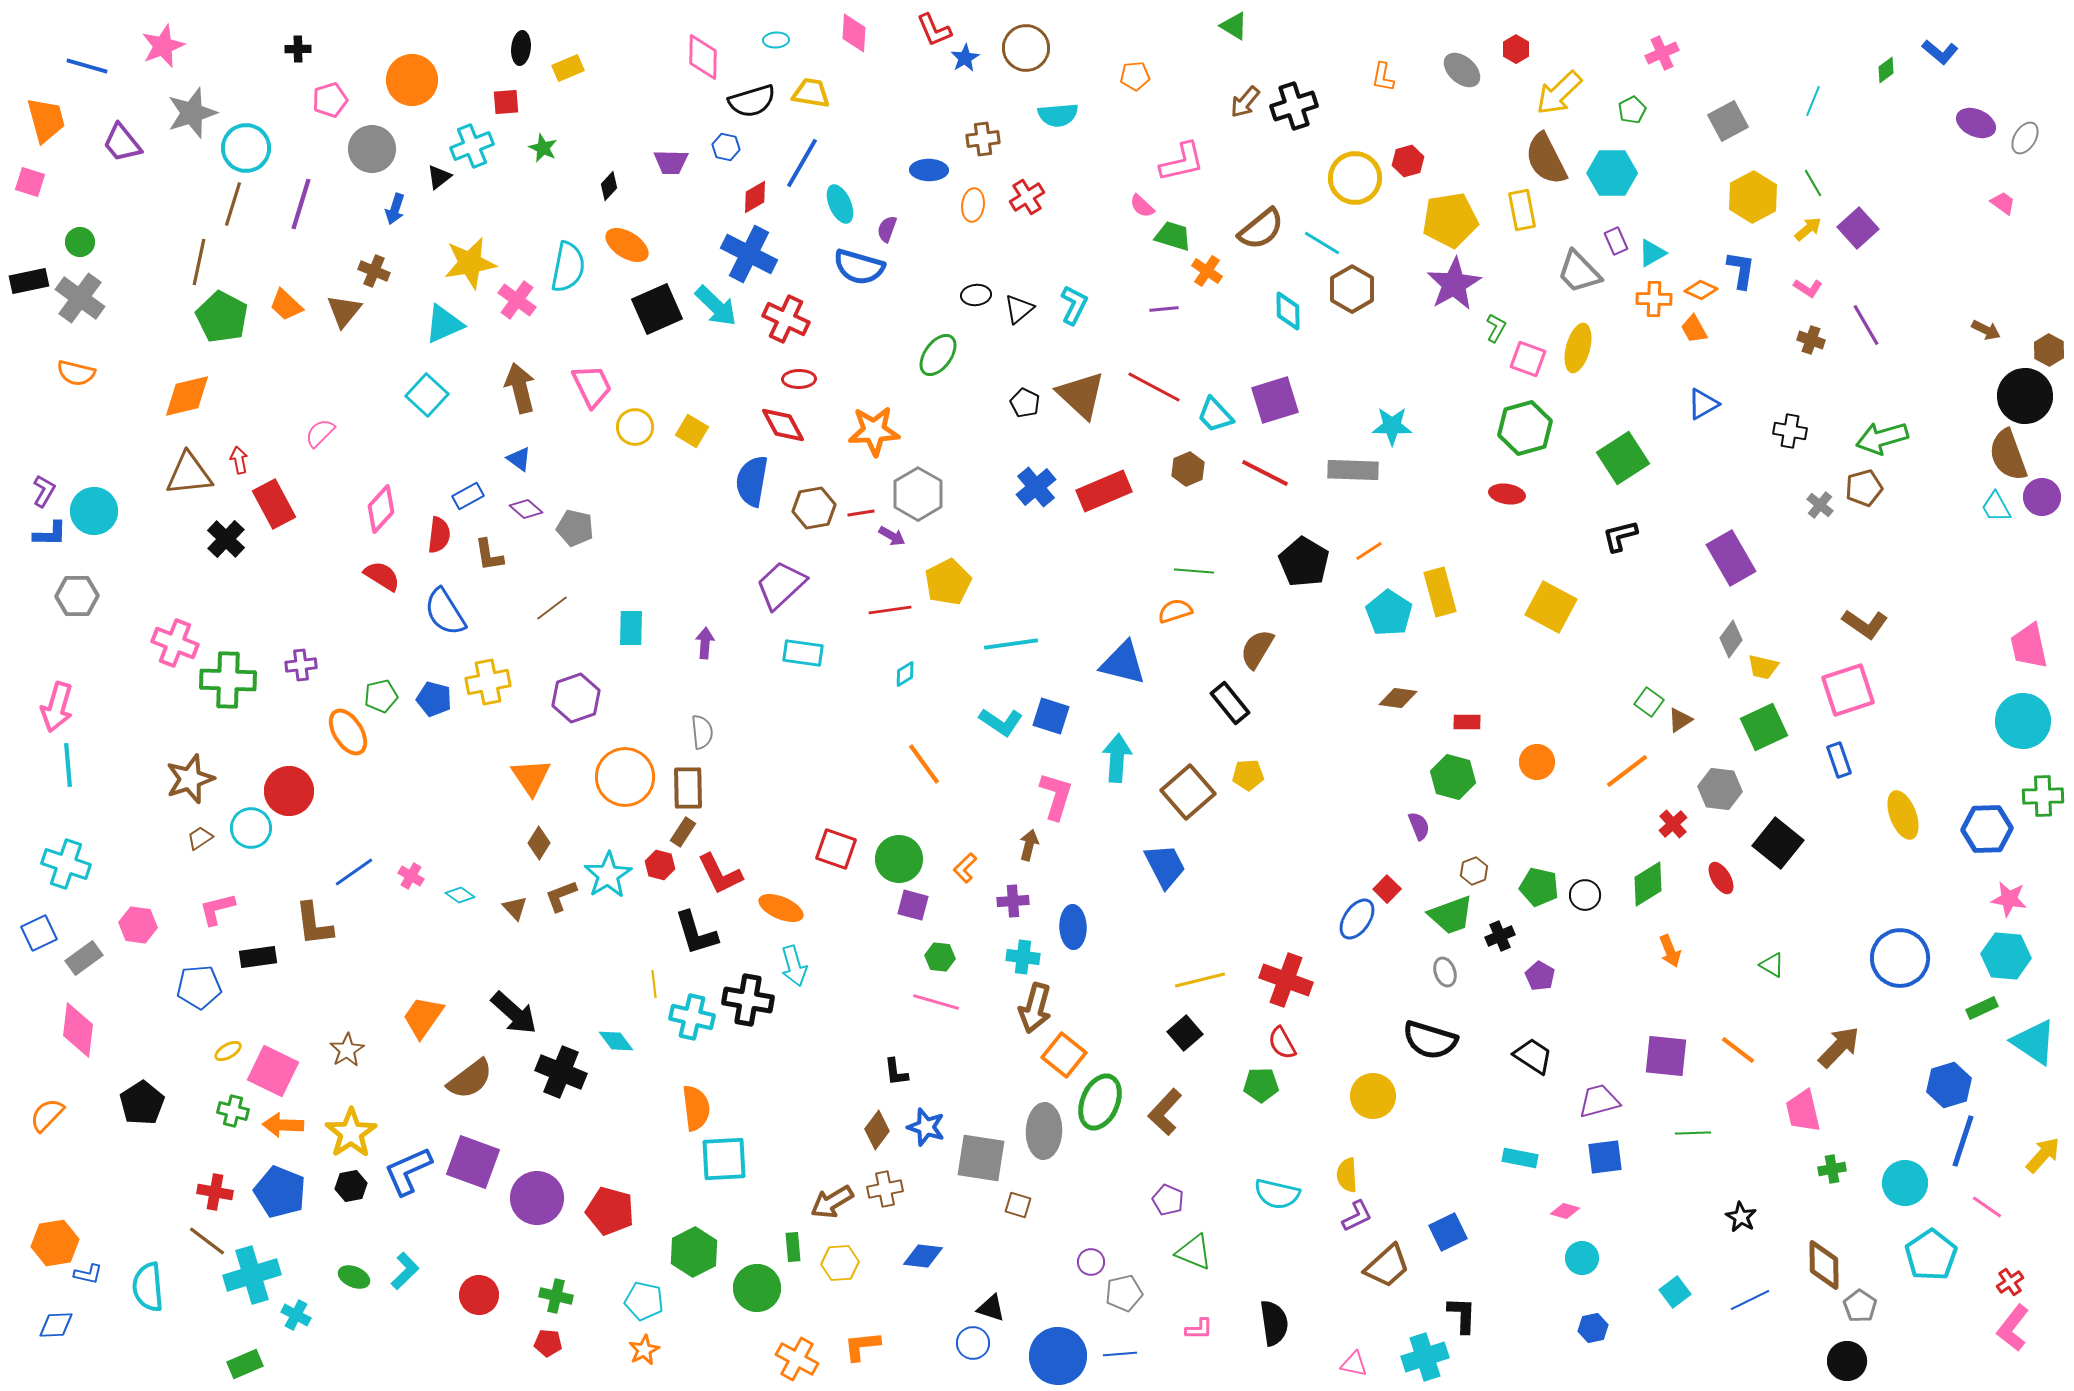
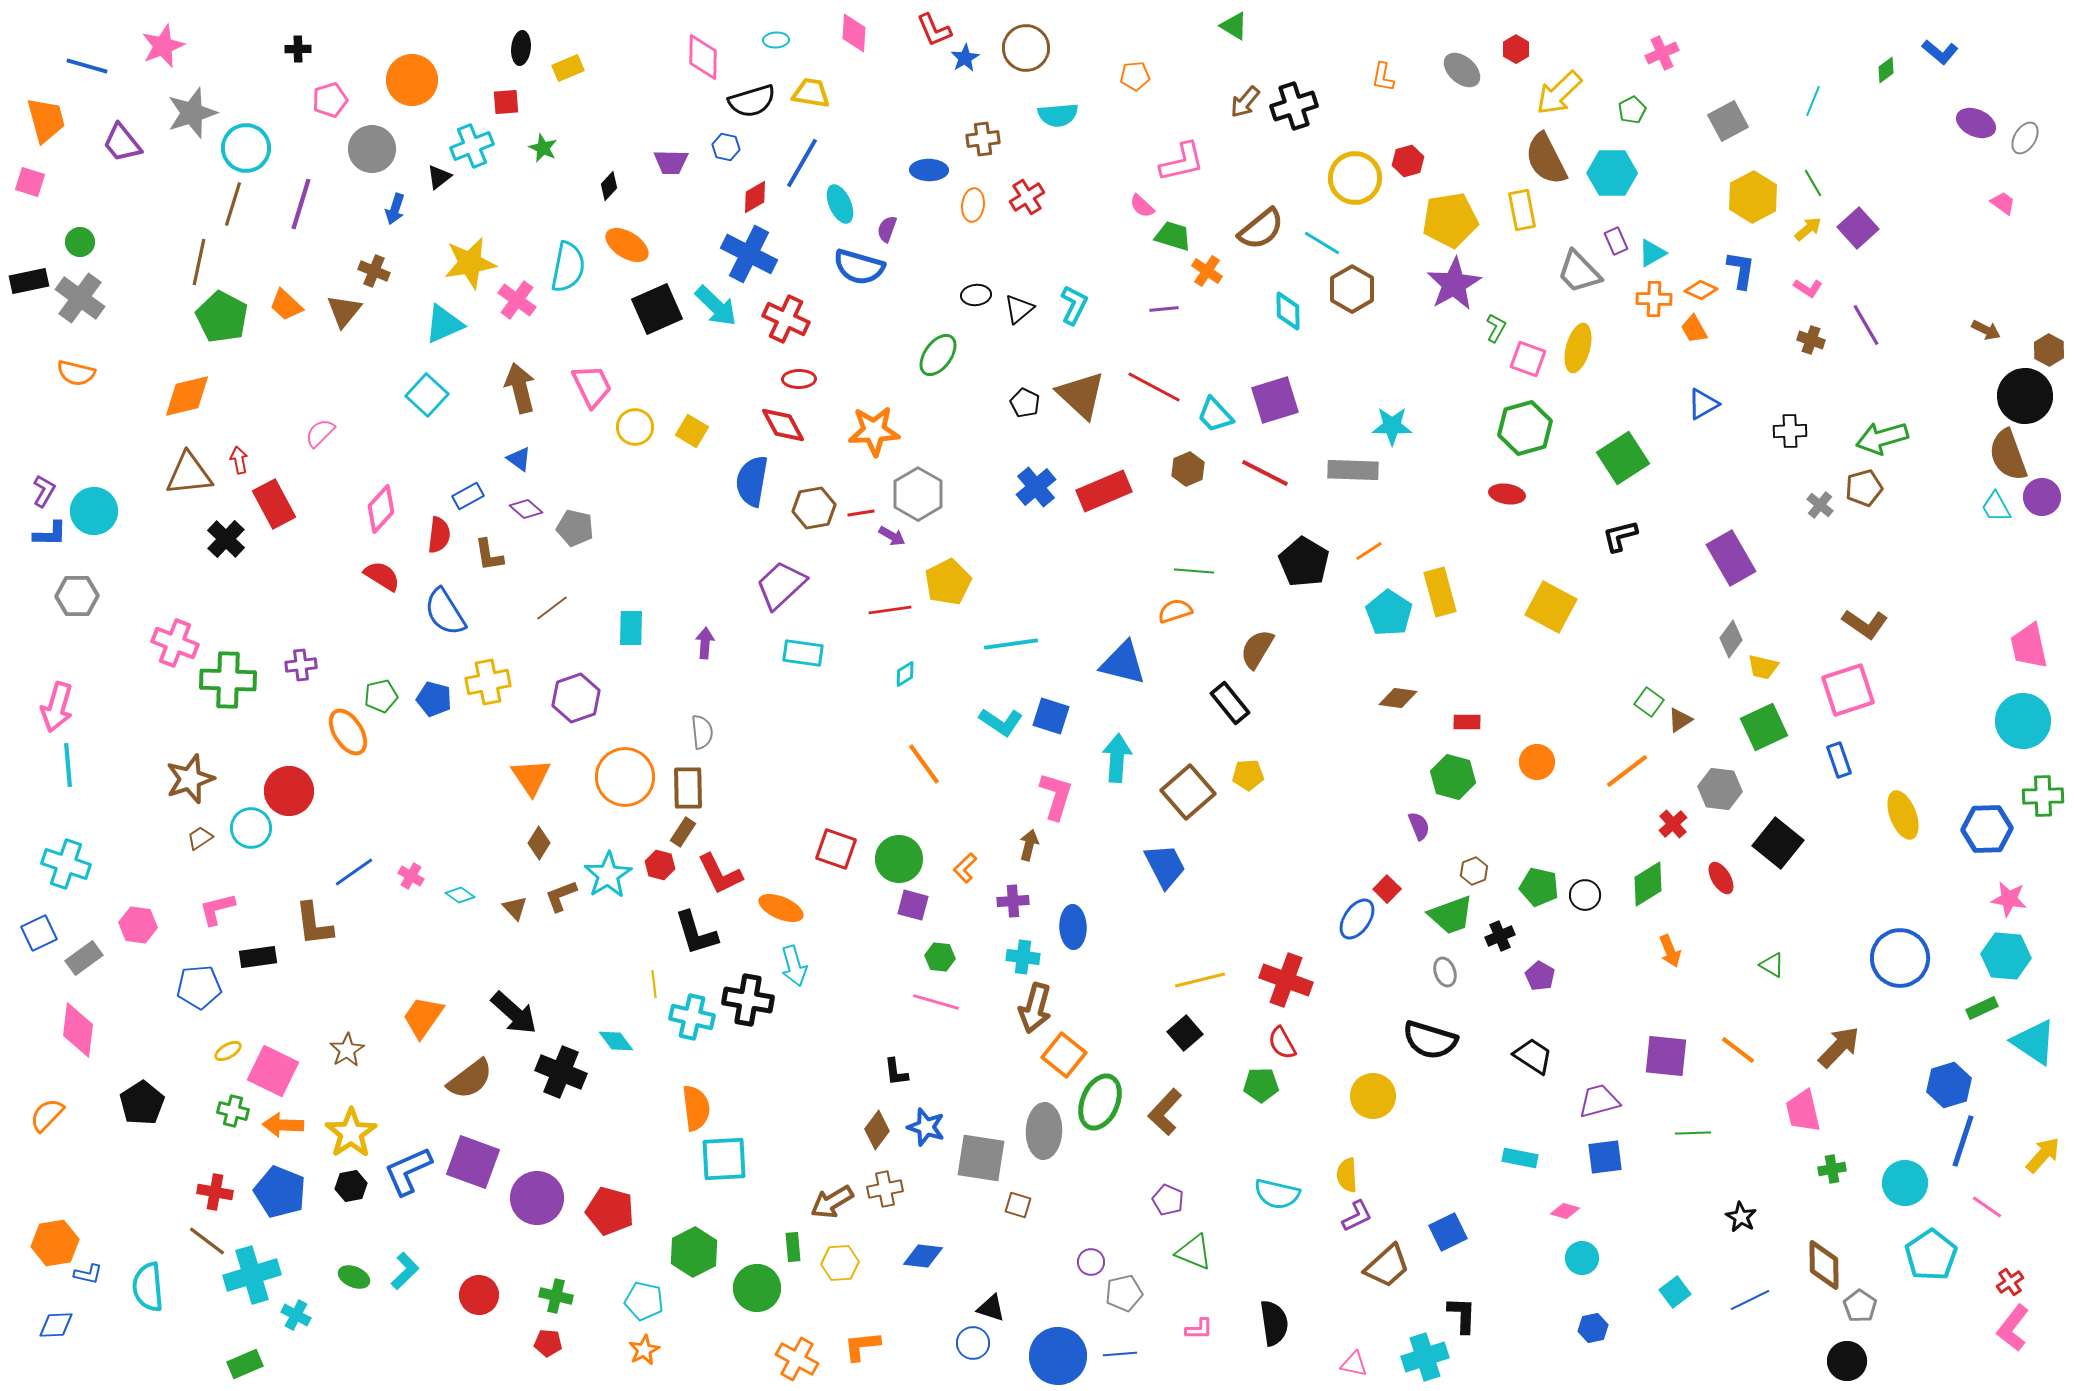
black cross at (1790, 431): rotated 12 degrees counterclockwise
